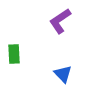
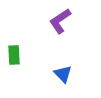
green rectangle: moved 1 px down
